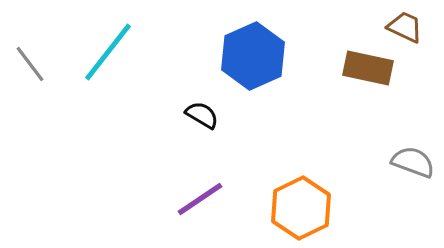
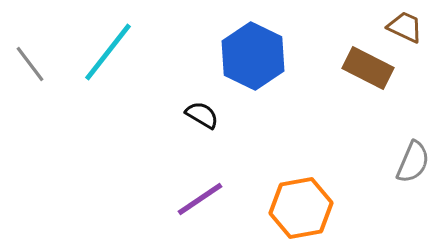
blue hexagon: rotated 10 degrees counterclockwise
brown rectangle: rotated 15 degrees clockwise
gray semicircle: rotated 93 degrees clockwise
orange hexagon: rotated 16 degrees clockwise
